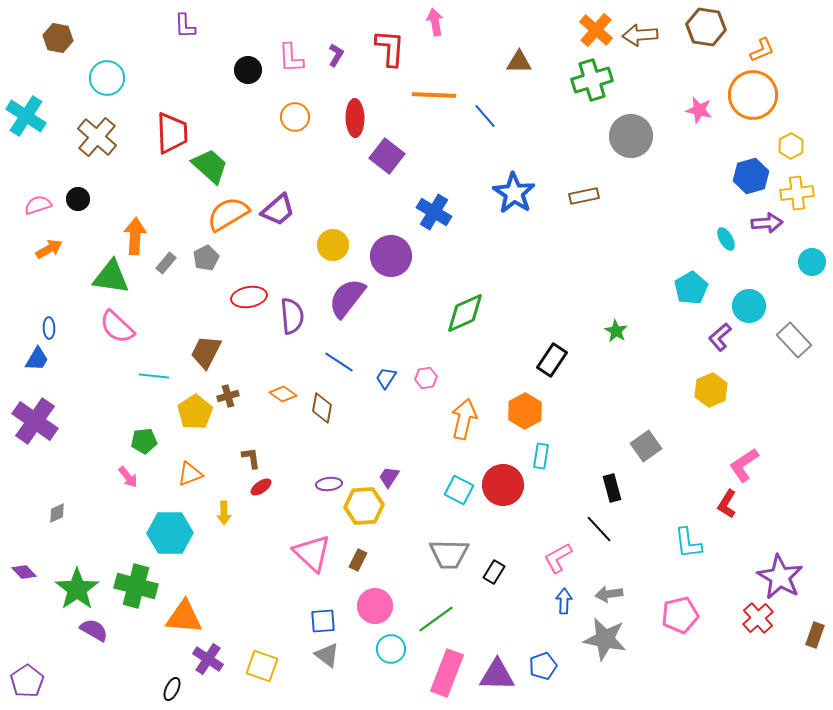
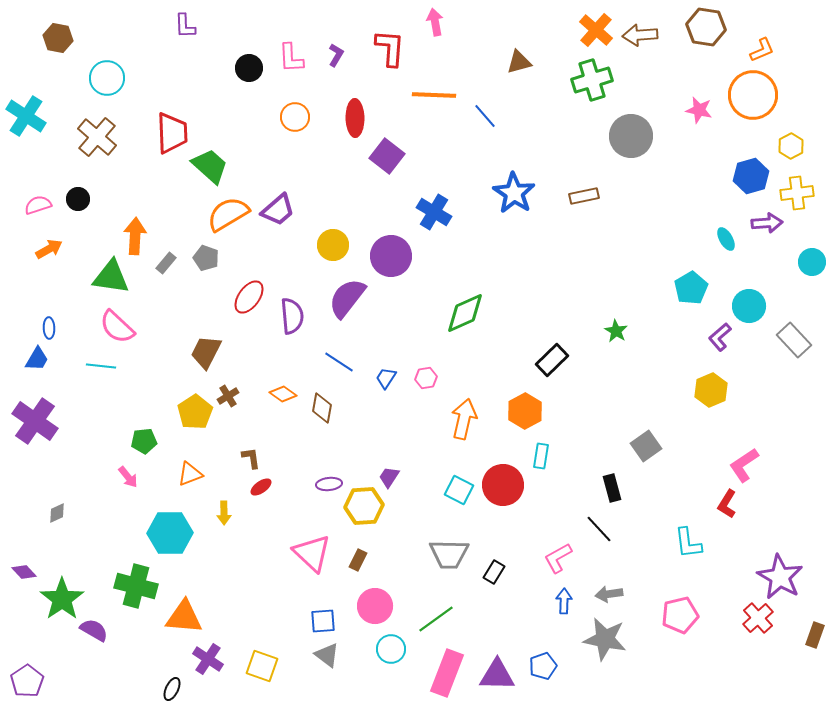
brown triangle at (519, 62): rotated 16 degrees counterclockwise
black circle at (248, 70): moved 1 px right, 2 px up
gray pentagon at (206, 258): rotated 25 degrees counterclockwise
red ellipse at (249, 297): rotated 44 degrees counterclockwise
black rectangle at (552, 360): rotated 12 degrees clockwise
cyan line at (154, 376): moved 53 px left, 10 px up
brown cross at (228, 396): rotated 15 degrees counterclockwise
green star at (77, 589): moved 15 px left, 10 px down
